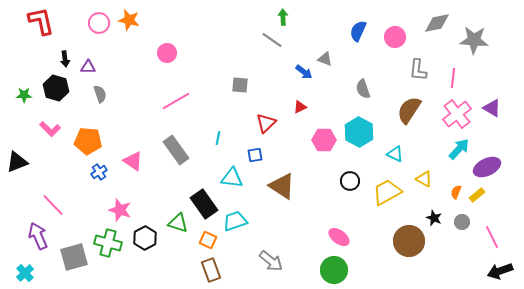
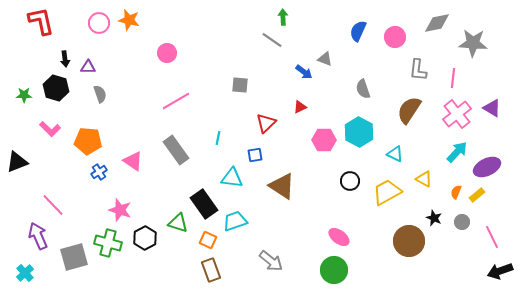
gray star at (474, 40): moved 1 px left, 3 px down
cyan arrow at (459, 149): moved 2 px left, 3 px down
